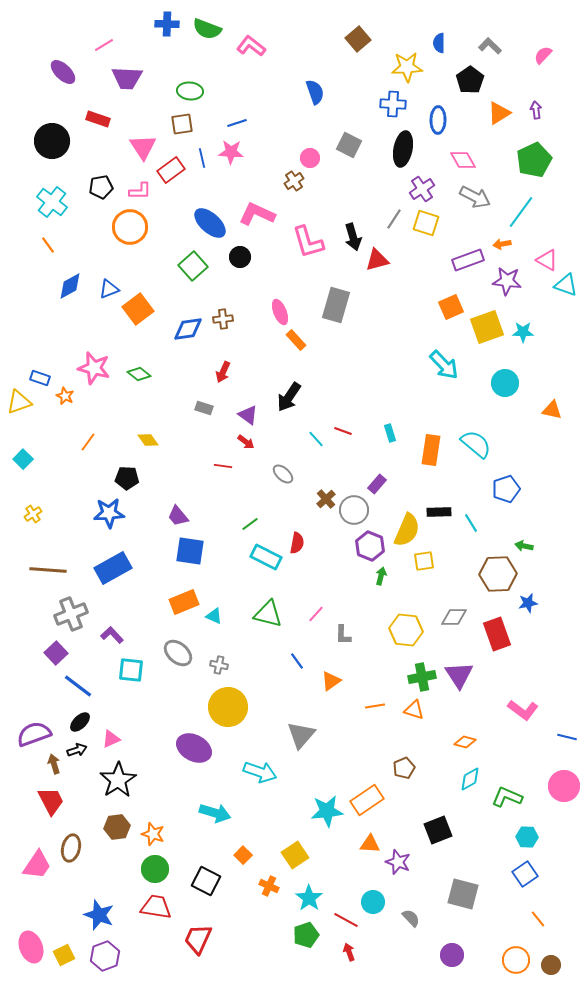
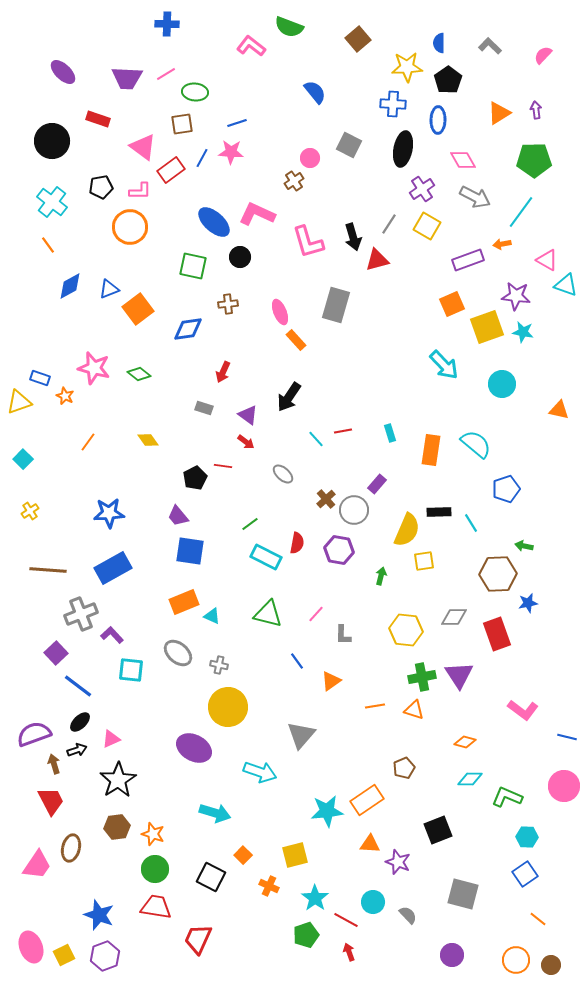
green semicircle at (207, 29): moved 82 px right, 2 px up
pink line at (104, 45): moved 62 px right, 29 px down
black pentagon at (470, 80): moved 22 px left
green ellipse at (190, 91): moved 5 px right, 1 px down
blue semicircle at (315, 92): rotated 20 degrees counterclockwise
pink triangle at (143, 147): rotated 20 degrees counterclockwise
blue line at (202, 158): rotated 42 degrees clockwise
green pentagon at (534, 160): rotated 24 degrees clockwise
gray line at (394, 219): moved 5 px left, 5 px down
blue ellipse at (210, 223): moved 4 px right, 1 px up
yellow square at (426, 223): moved 1 px right, 3 px down; rotated 12 degrees clockwise
green square at (193, 266): rotated 36 degrees counterclockwise
purple star at (507, 281): moved 9 px right, 15 px down
orange square at (451, 307): moved 1 px right, 3 px up
brown cross at (223, 319): moved 5 px right, 15 px up
cyan star at (523, 332): rotated 10 degrees clockwise
cyan circle at (505, 383): moved 3 px left, 1 px down
orange triangle at (552, 410): moved 7 px right
red line at (343, 431): rotated 30 degrees counterclockwise
black pentagon at (127, 478): moved 68 px right; rotated 30 degrees counterclockwise
yellow cross at (33, 514): moved 3 px left, 3 px up
purple hexagon at (370, 546): moved 31 px left, 4 px down; rotated 12 degrees counterclockwise
gray cross at (71, 614): moved 10 px right
cyan triangle at (214, 616): moved 2 px left
cyan diamond at (470, 779): rotated 30 degrees clockwise
yellow square at (295, 855): rotated 20 degrees clockwise
black square at (206, 881): moved 5 px right, 4 px up
cyan star at (309, 898): moved 6 px right
gray semicircle at (411, 918): moved 3 px left, 3 px up
orange line at (538, 919): rotated 12 degrees counterclockwise
